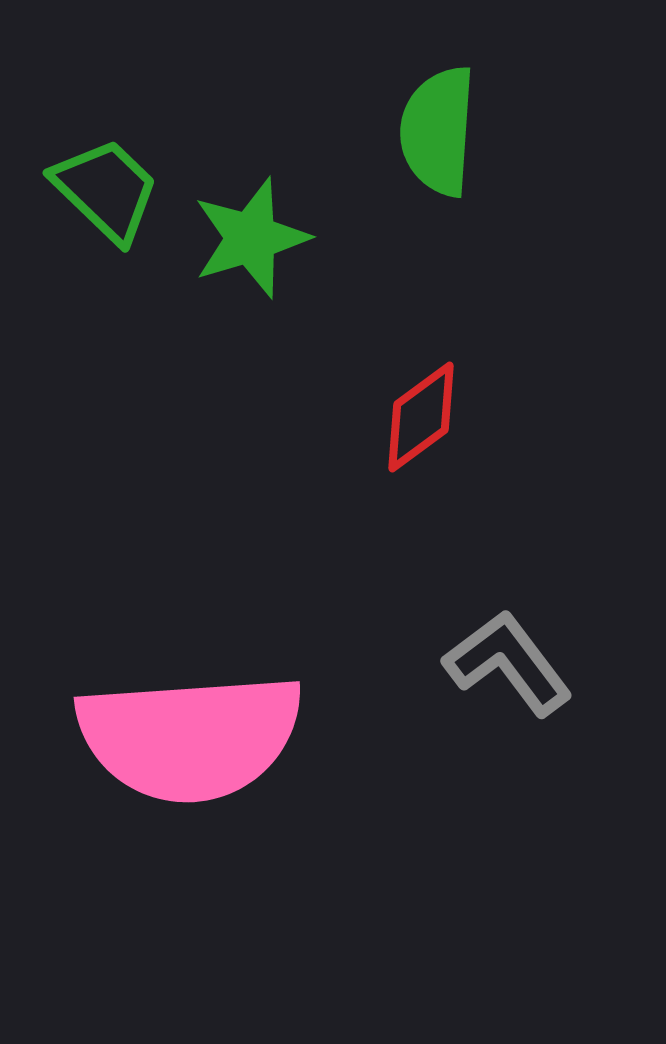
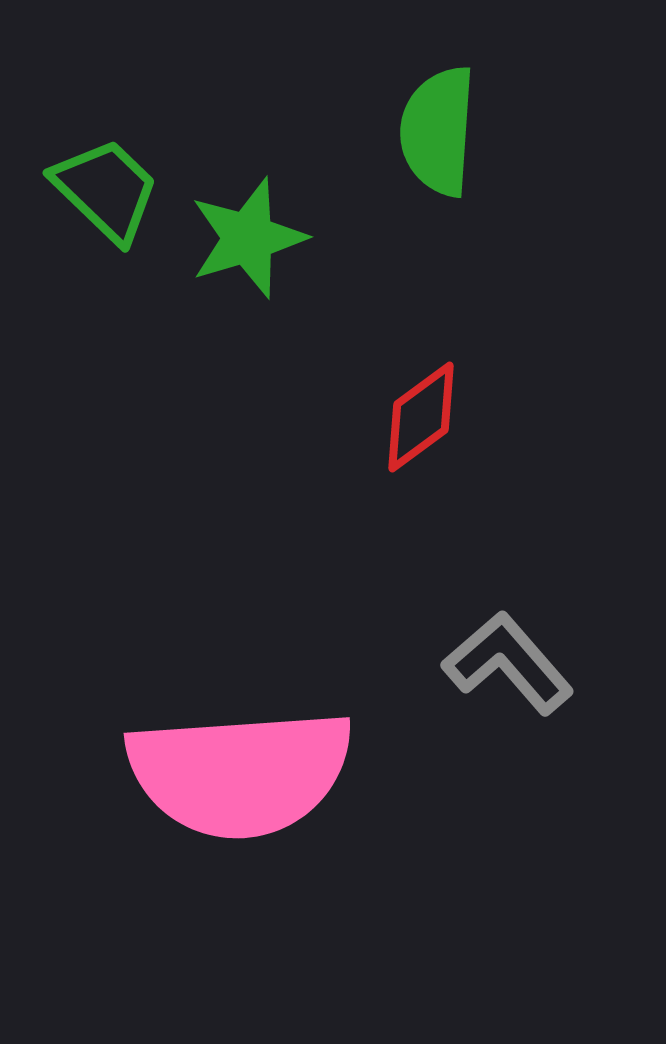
green star: moved 3 px left
gray L-shape: rotated 4 degrees counterclockwise
pink semicircle: moved 50 px right, 36 px down
